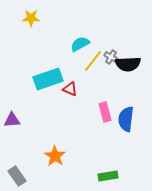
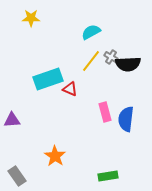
cyan semicircle: moved 11 px right, 12 px up
yellow line: moved 2 px left
